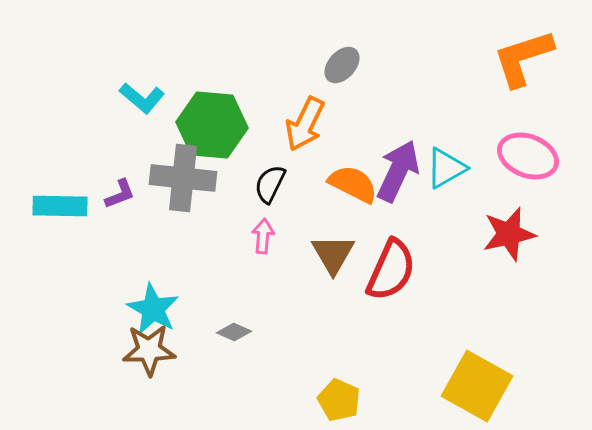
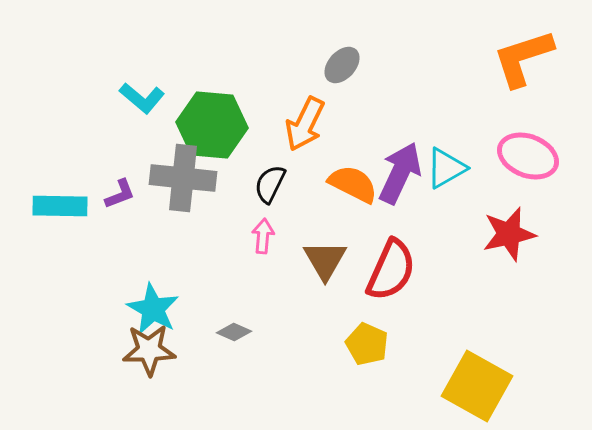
purple arrow: moved 2 px right, 2 px down
brown triangle: moved 8 px left, 6 px down
yellow pentagon: moved 28 px right, 56 px up
